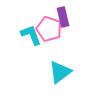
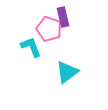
cyan L-shape: moved 12 px down
cyan triangle: moved 7 px right
